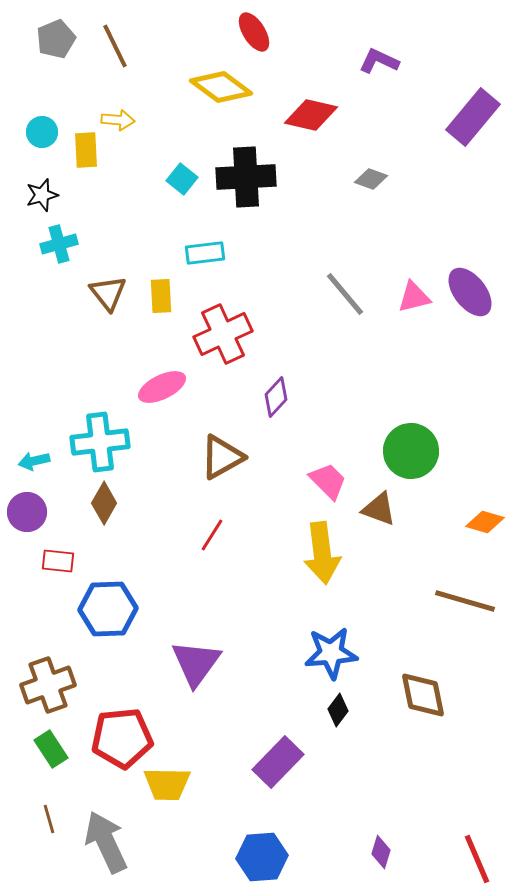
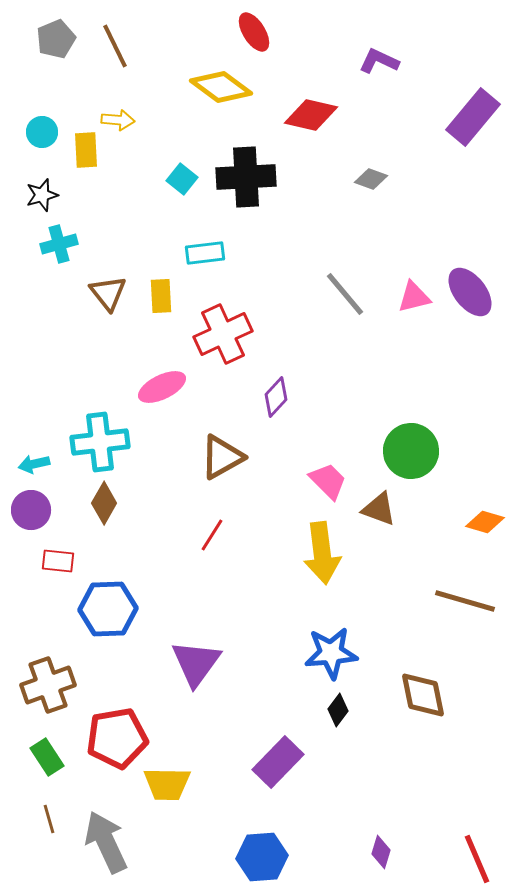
cyan arrow at (34, 461): moved 3 px down
purple circle at (27, 512): moved 4 px right, 2 px up
red pentagon at (122, 738): moved 5 px left; rotated 4 degrees counterclockwise
green rectangle at (51, 749): moved 4 px left, 8 px down
